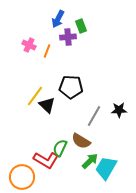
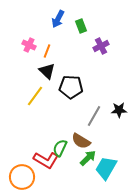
purple cross: moved 33 px right, 9 px down; rotated 21 degrees counterclockwise
black triangle: moved 34 px up
green arrow: moved 2 px left, 3 px up
